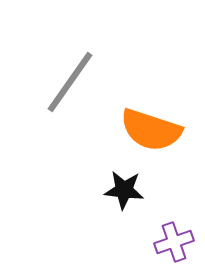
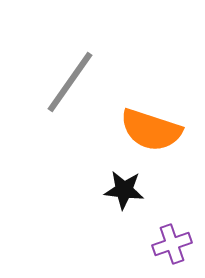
purple cross: moved 2 px left, 2 px down
